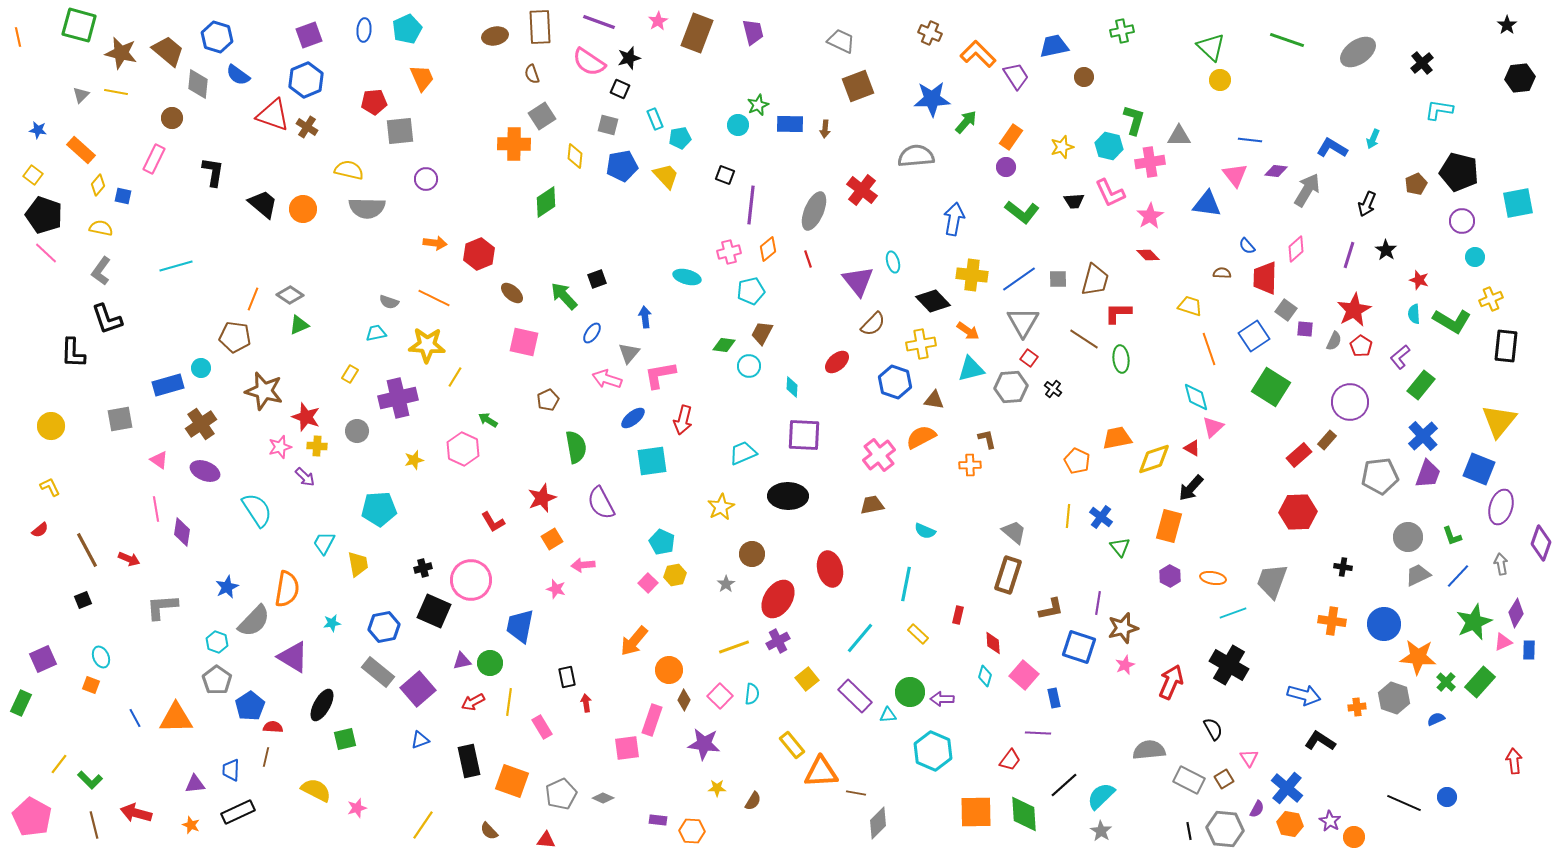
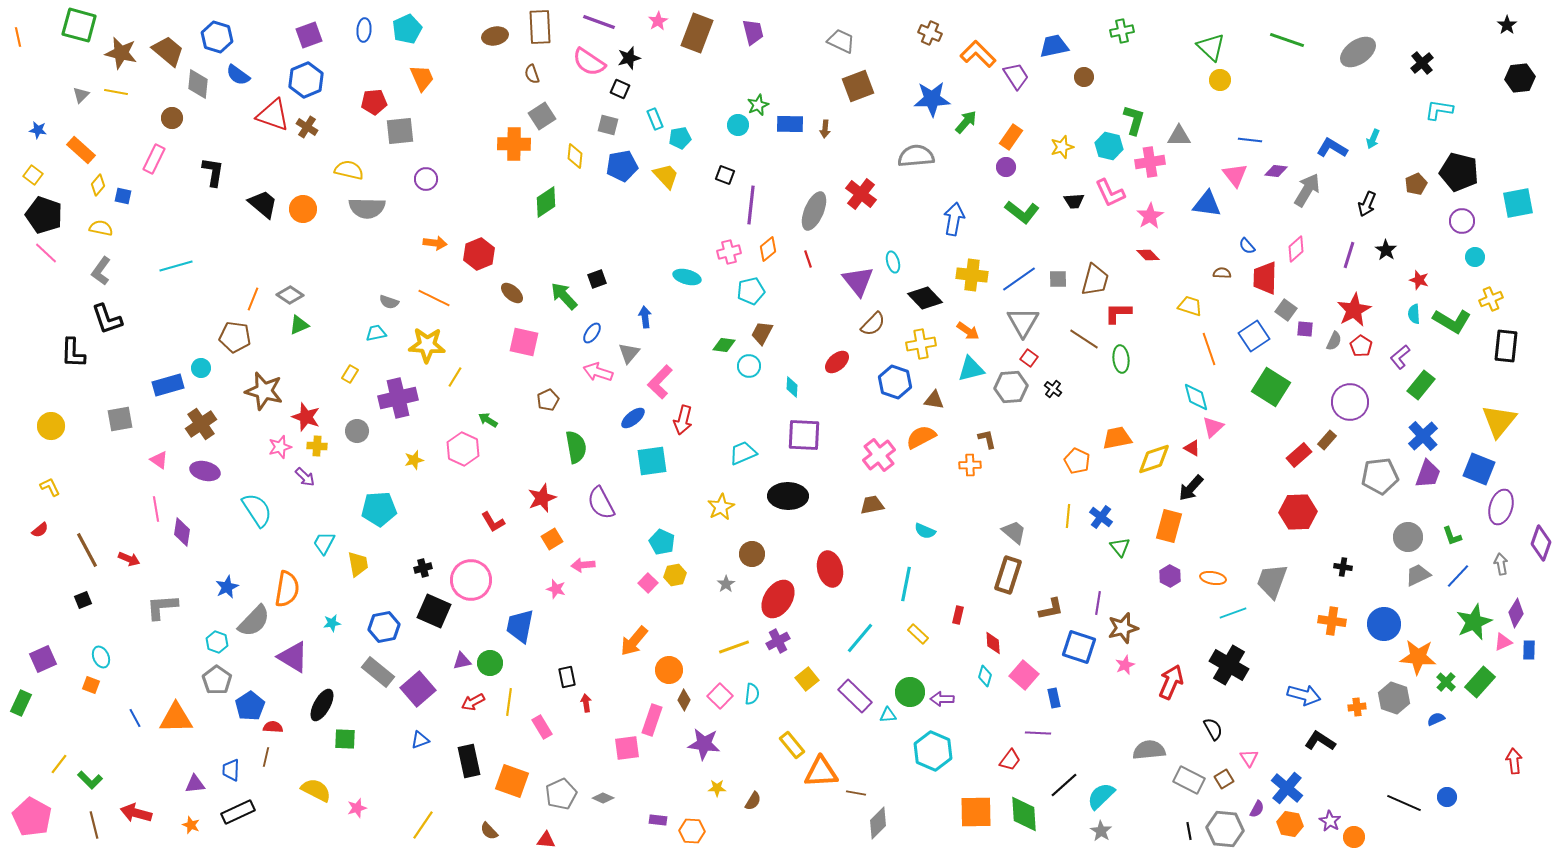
red cross at (862, 190): moved 1 px left, 4 px down
black diamond at (933, 301): moved 8 px left, 3 px up
pink L-shape at (660, 375): moved 7 px down; rotated 36 degrees counterclockwise
pink arrow at (607, 379): moved 9 px left, 7 px up
purple ellipse at (205, 471): rotated 8 degrees counterclockwise
green square at (345, 739): rotated 15 degrees clockwise
